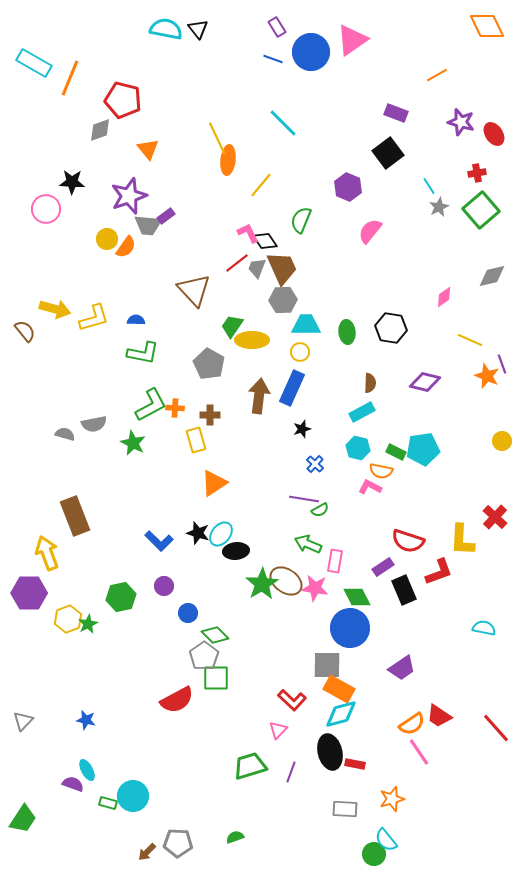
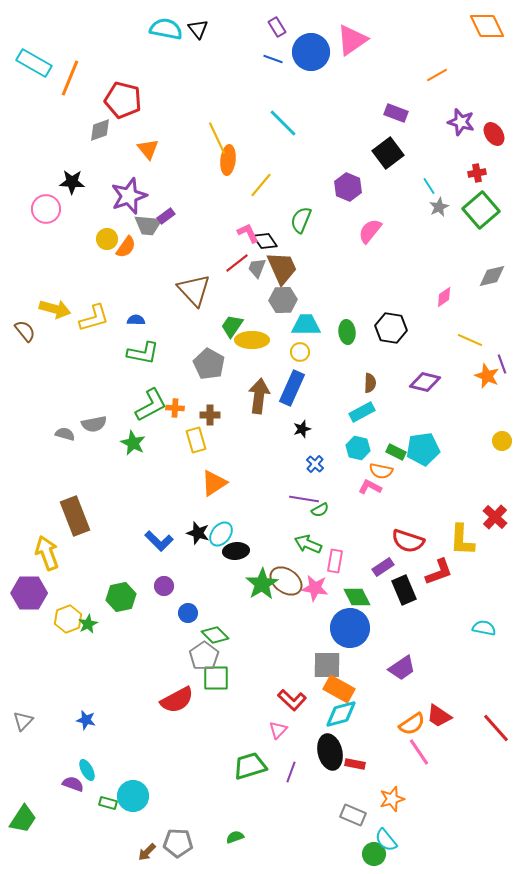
gray rectangle at (345, 809): moved 8 px right, 6 px down; rotated 20 degrees clockwise
